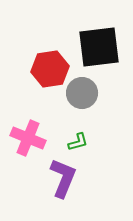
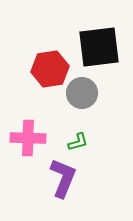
pink cross: rotated 20 degrees counterclockwise
